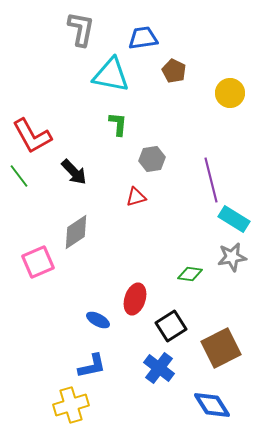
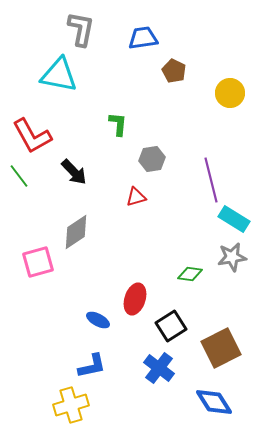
cyan triangle: moved 52 px left
pink square: rotated 8 degrees clockwise
blue diamond: moved 2 px right, 3 px up
